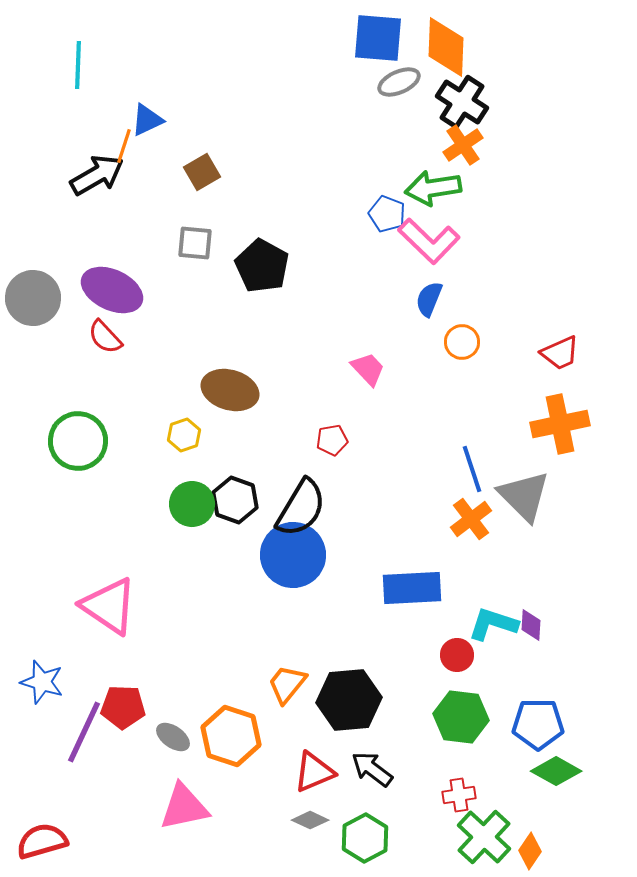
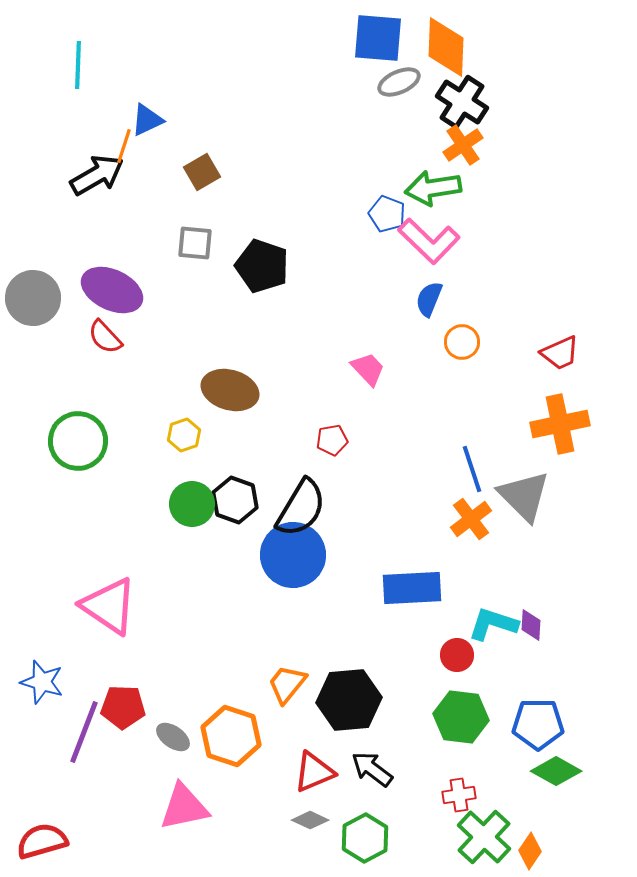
black pentagon at (262, 266): rotated 10 degrees counterclockwise
purple line at (84, 732): rotated 4 degrees counterclockwise
